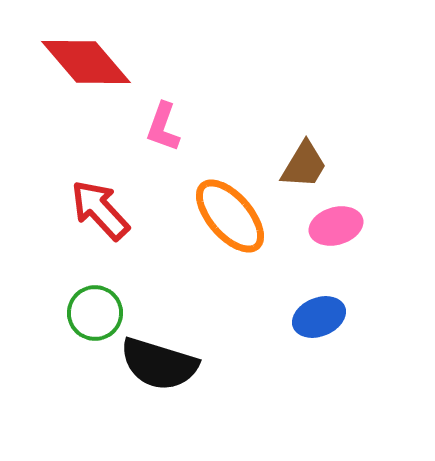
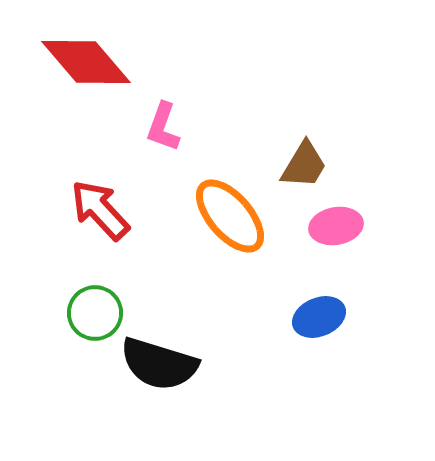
pink ellipse: rotated 6 degrees clockwise
